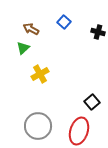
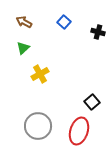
brown arrow: moved 7 px left, 7 px up
